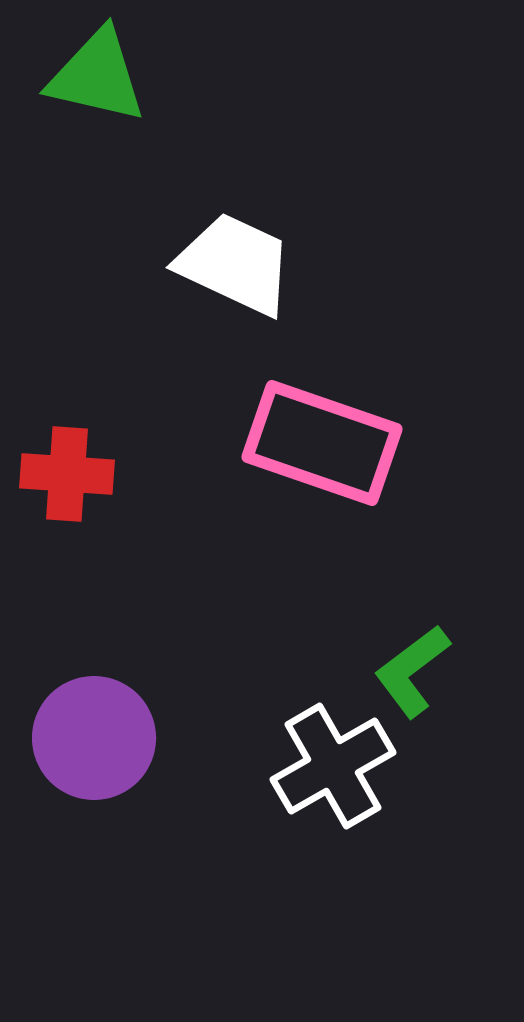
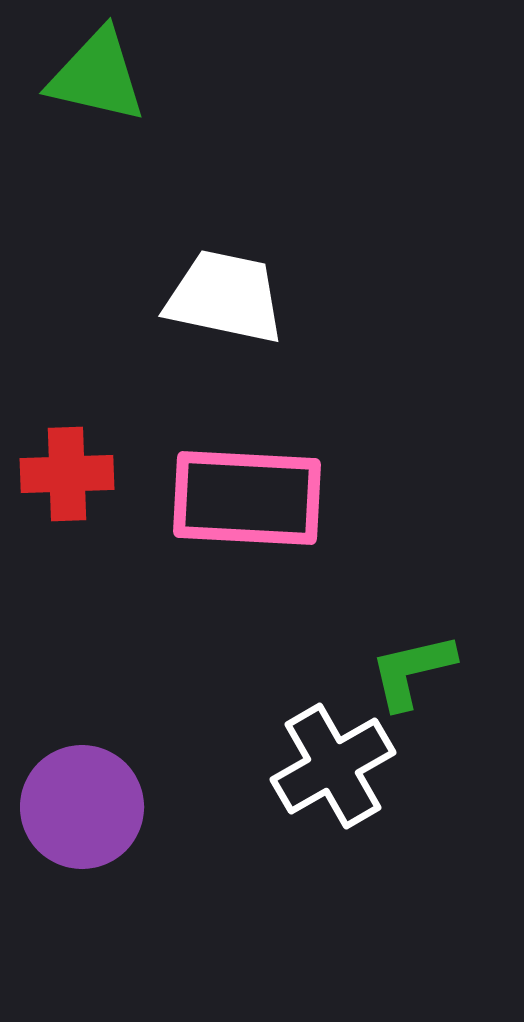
white trapezoid: moved 10 px left, 33 px down; rotated 13 degrees counterclockwise
pink rectangle: moved 75 px left, 55 px down; rotated 16 degrees counterclockwise
red cross: rotated 6 degrees counterclockwise
green L-shape: rotated 24 degrees clockwise
purple circle: moved 12 px left, 69 px down
